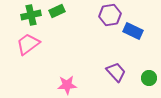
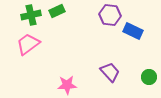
purple hexagon: rotated 15 degrees clockwise
purple trapezoid: moved 6 px left
green circle: moved 1 px up
